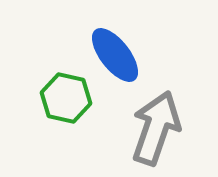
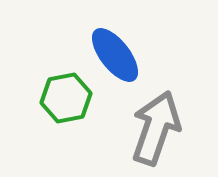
green hexagon: rotated 24 degrees counterclockwise
